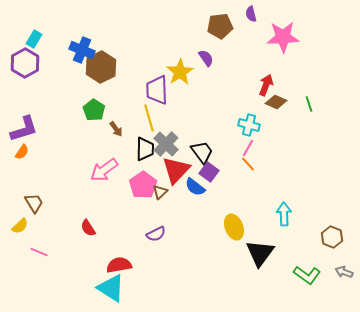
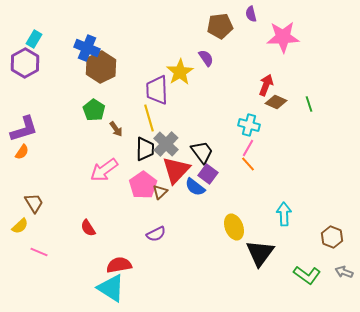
blue cross at (82, 50): moved 5 px right, 2 px up
purple square at (209, 172): moved 1 px left, 2 px down
